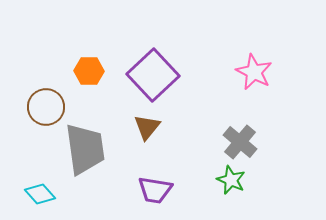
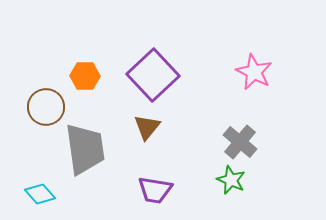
orange hexagon: moved 4 px left, 5 px down
